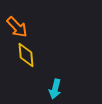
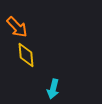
cyan arrow: moved 2 px left
